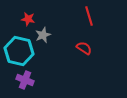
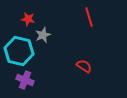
red line: moved 1 px down
red semicircle: moved 18 px down
